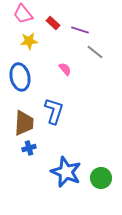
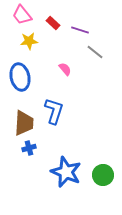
pink trapezoid: moved 1 px left, 1 px down
green circle: moved 2 px right, 3 px up
